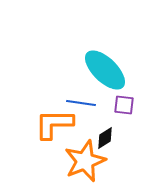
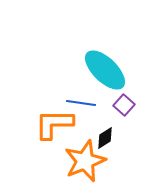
purple square: rotated 35 degrees clockwise
